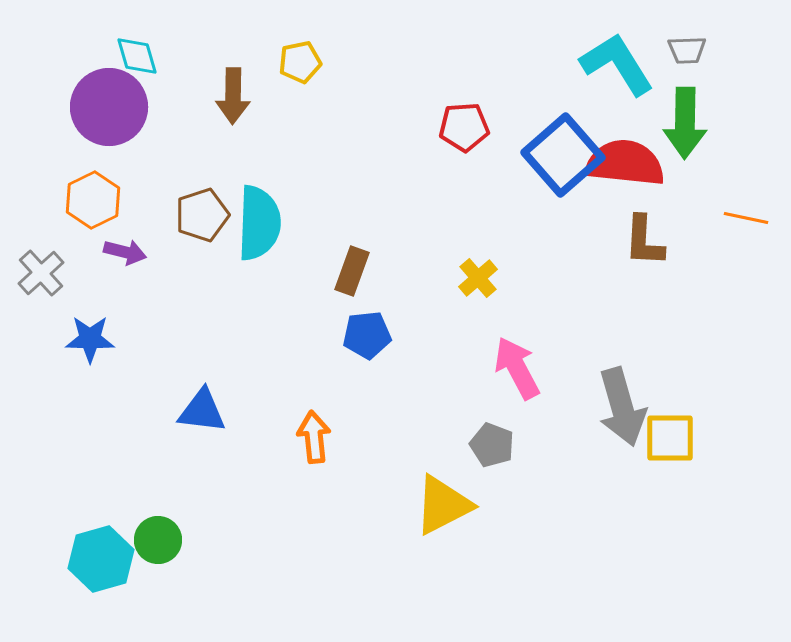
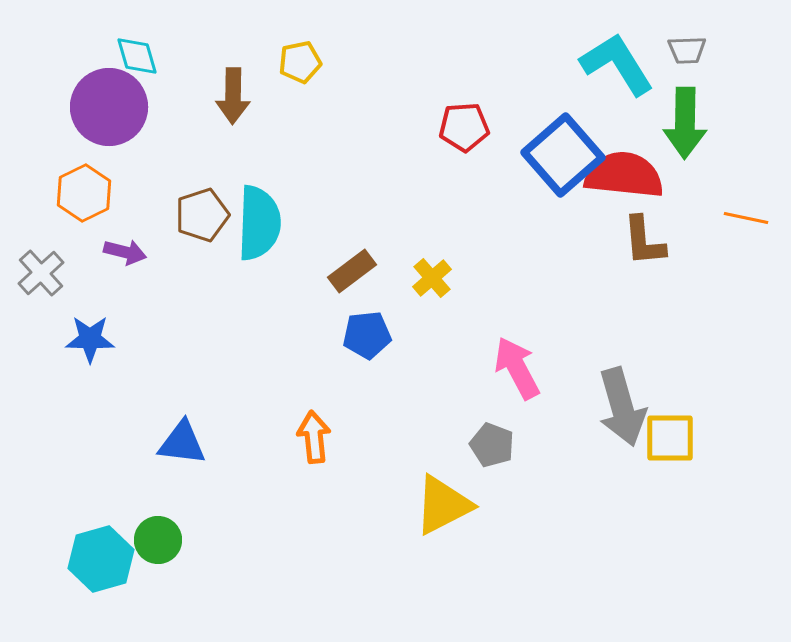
red semicircle: moved 1 px left, 12 px down
orange hexagon: moved 9 px left, 7 px up
brown L-shape: rotated 8 degrees counterclockwise
brown rectangle: rotated 33 degrees clockwise
yellow cross: moved 46 px left
blue triangle: moved 20 px left, 32 px down
